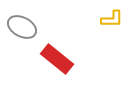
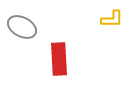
red rectangle: moved 2 px right; rotated 48 degrees clockwise
